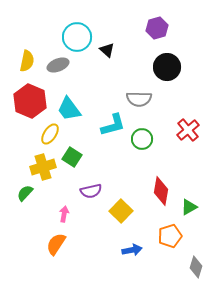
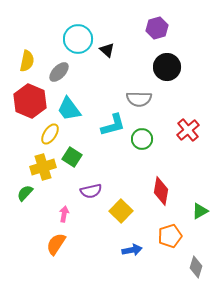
cyan circle: moved 1 px right, 2 px down
gray ellipse: moved 1 px right, 7 px down; rotated 25 degrees counterclockwise
green triangle: moved 11 px right, 4 px down
